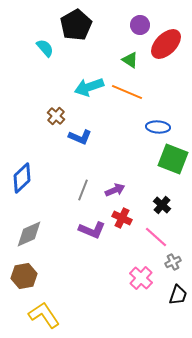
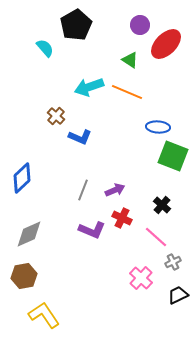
green square: moved 3 px up
black trapezoid: rotated 135 degrees counterclockwise
